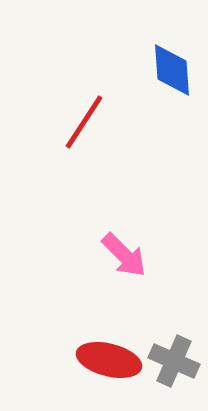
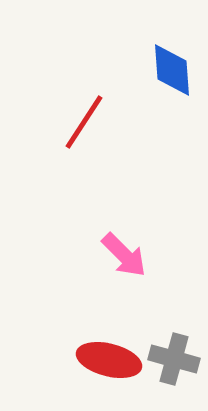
gray cross: moved 2 px up; rotated 9 degrees counterclockwise
